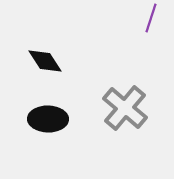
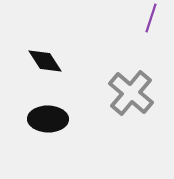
gray cross: moved 6 px right, 15 px up
